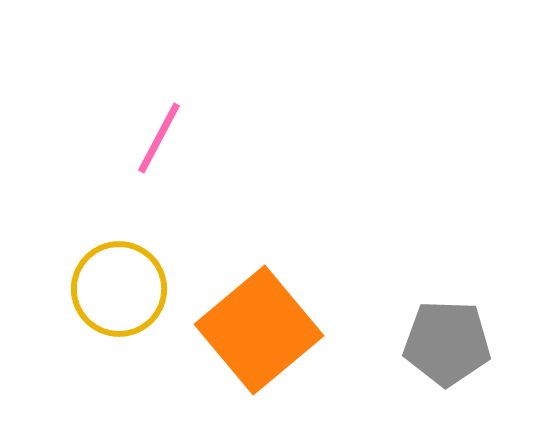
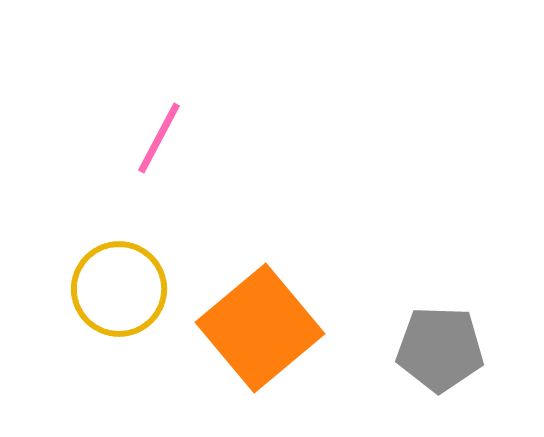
orange square: moved 1 px right, 2 px up
gray pentagon: moved 7 px left, 6 px down
